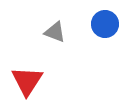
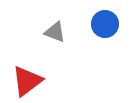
red triangle: rotated 20 degrees clockwise
